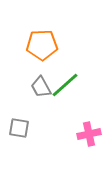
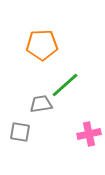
gray trapezoid: moved 17 px down; rotated 110 degrees clockwise
gray square: moved 1 px right, 4 px down
